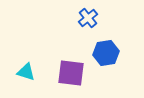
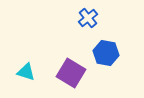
blue hexagon: rotated 20 degrees clockwise
purple square: rotated 24 degrees clockwise
